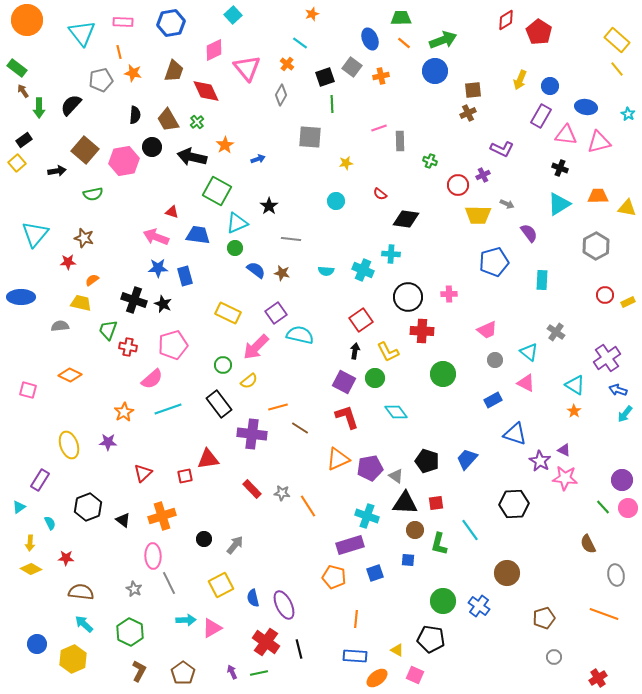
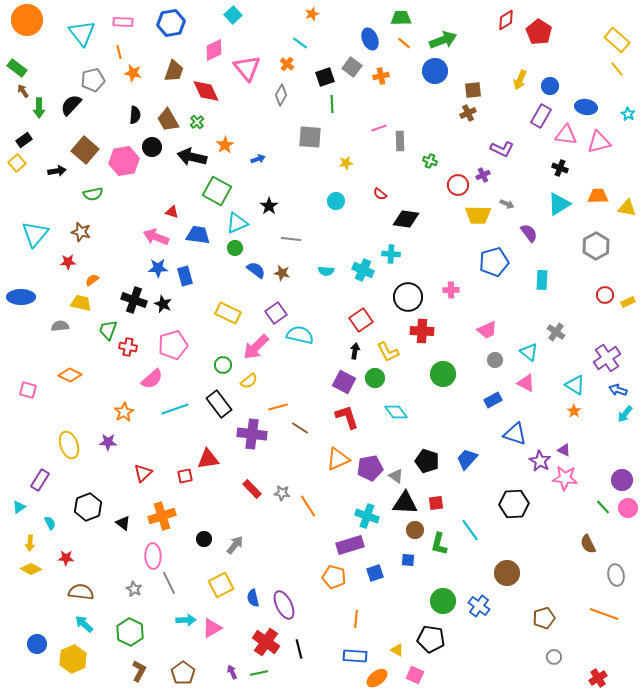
gray pentagon at (101, 80): moved 8 px left
brown star at (84, 238): moved 3 px left, 6 px up
pink cross at (449, 294): moved 2 px right, 4 px up
cyan line at (168, 409): moved 7 px right
black triangle at (123, 520): moved 3 px down
